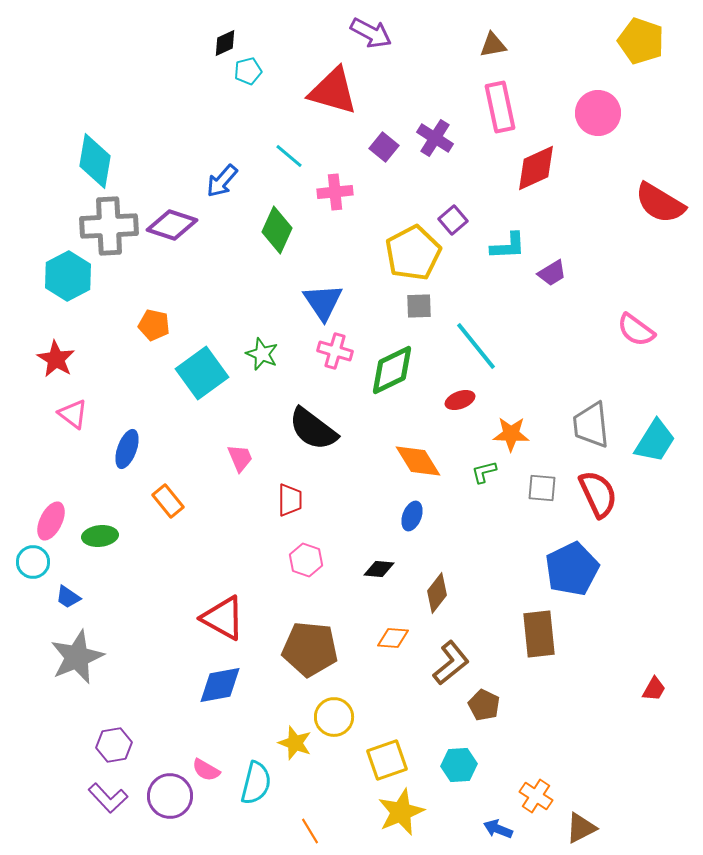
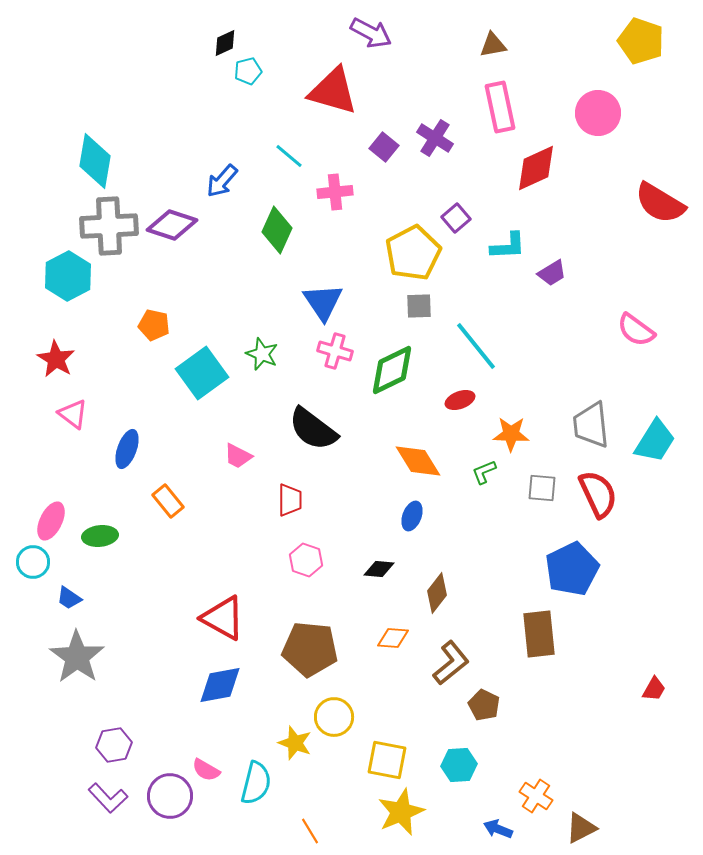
purple square at (453, 220): moved 3 px right, 2 px up
pink trapezoid at (240, 458): moved 2 px left, 2 px up; rotated 140 degrees clockwise
green L-shape at (484, 472): rotated 8 degrees counterclockwise
blue trapezoid at (68, 597): moved 1 px right, 1 px down
gray star at (77, 657): rotated 14 degrees counterclockwise
yellow square at (387, 760): rotated 30 degrees clockwise
